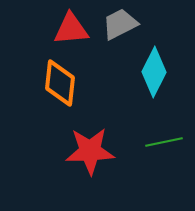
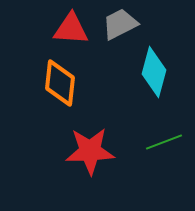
red triangle: rotated 9 degrees clockwise
cyan diamond: rotated 12 degrees counterclockwise
green line: rotated 9 degrees counterclockwise
